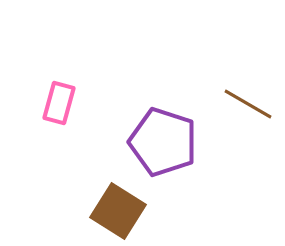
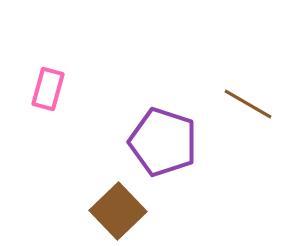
pink rectangle: moved 11 px left, 14 px up
brown square: rotated 14 degrees clockwise
